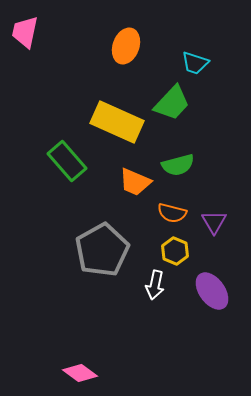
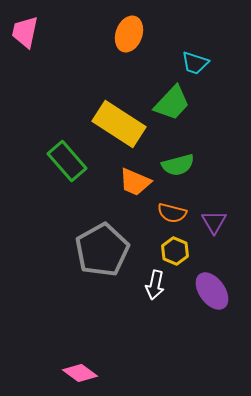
orange ellipse: moved 3 px right, 12 px up
yellow rectangle: moved 2 px right, 2 px down; rotated 9 degrees clockwise
